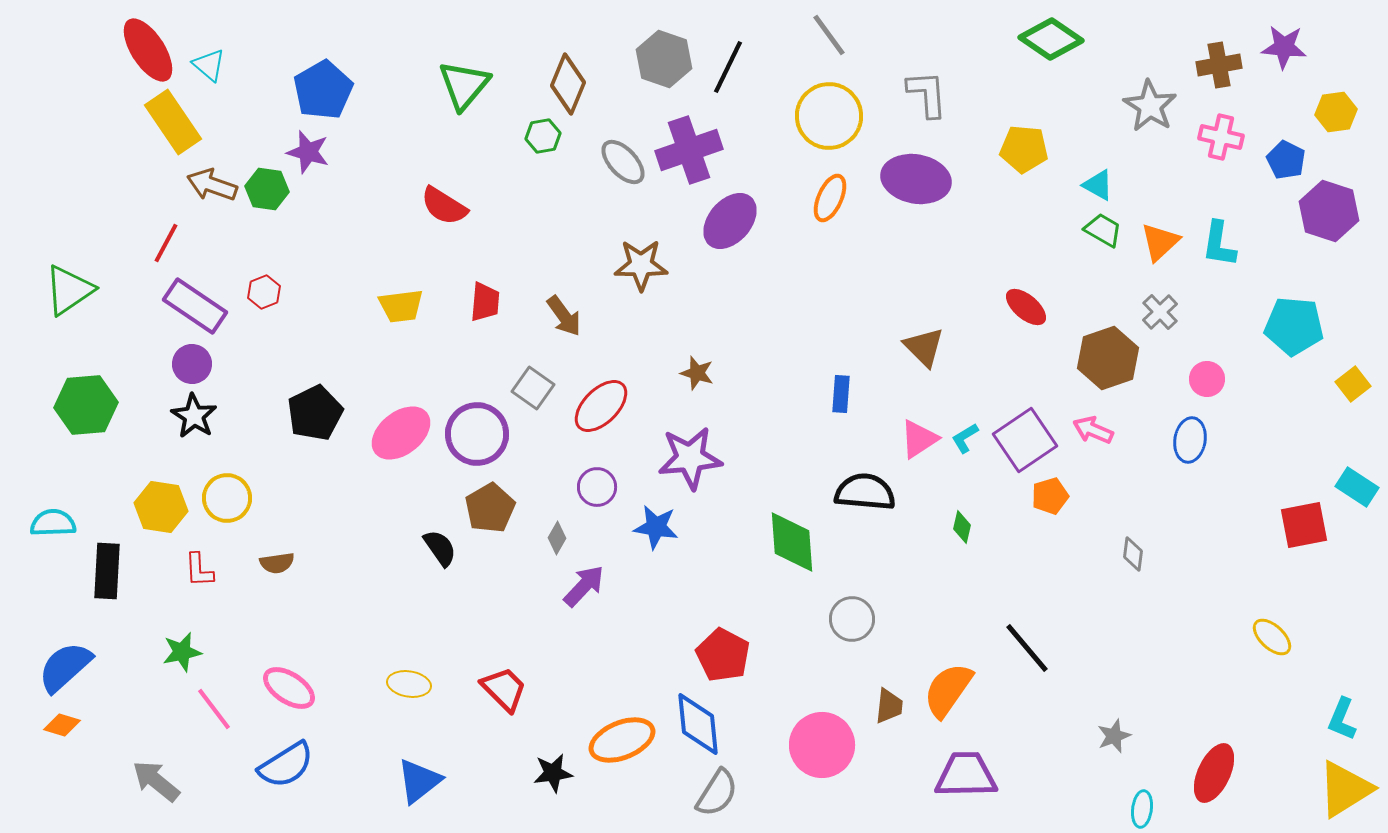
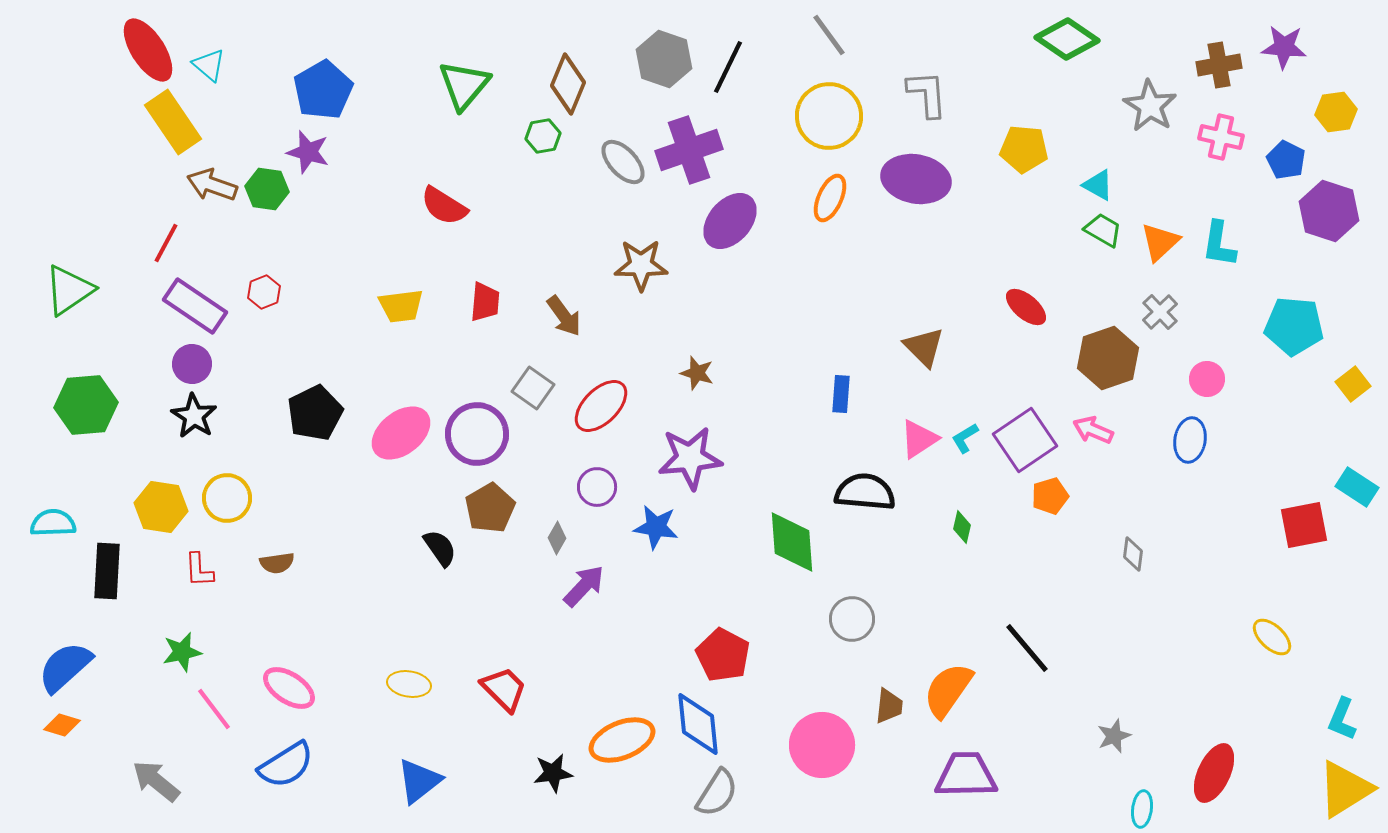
green diamond at (1051, 39): moved 16 px right
